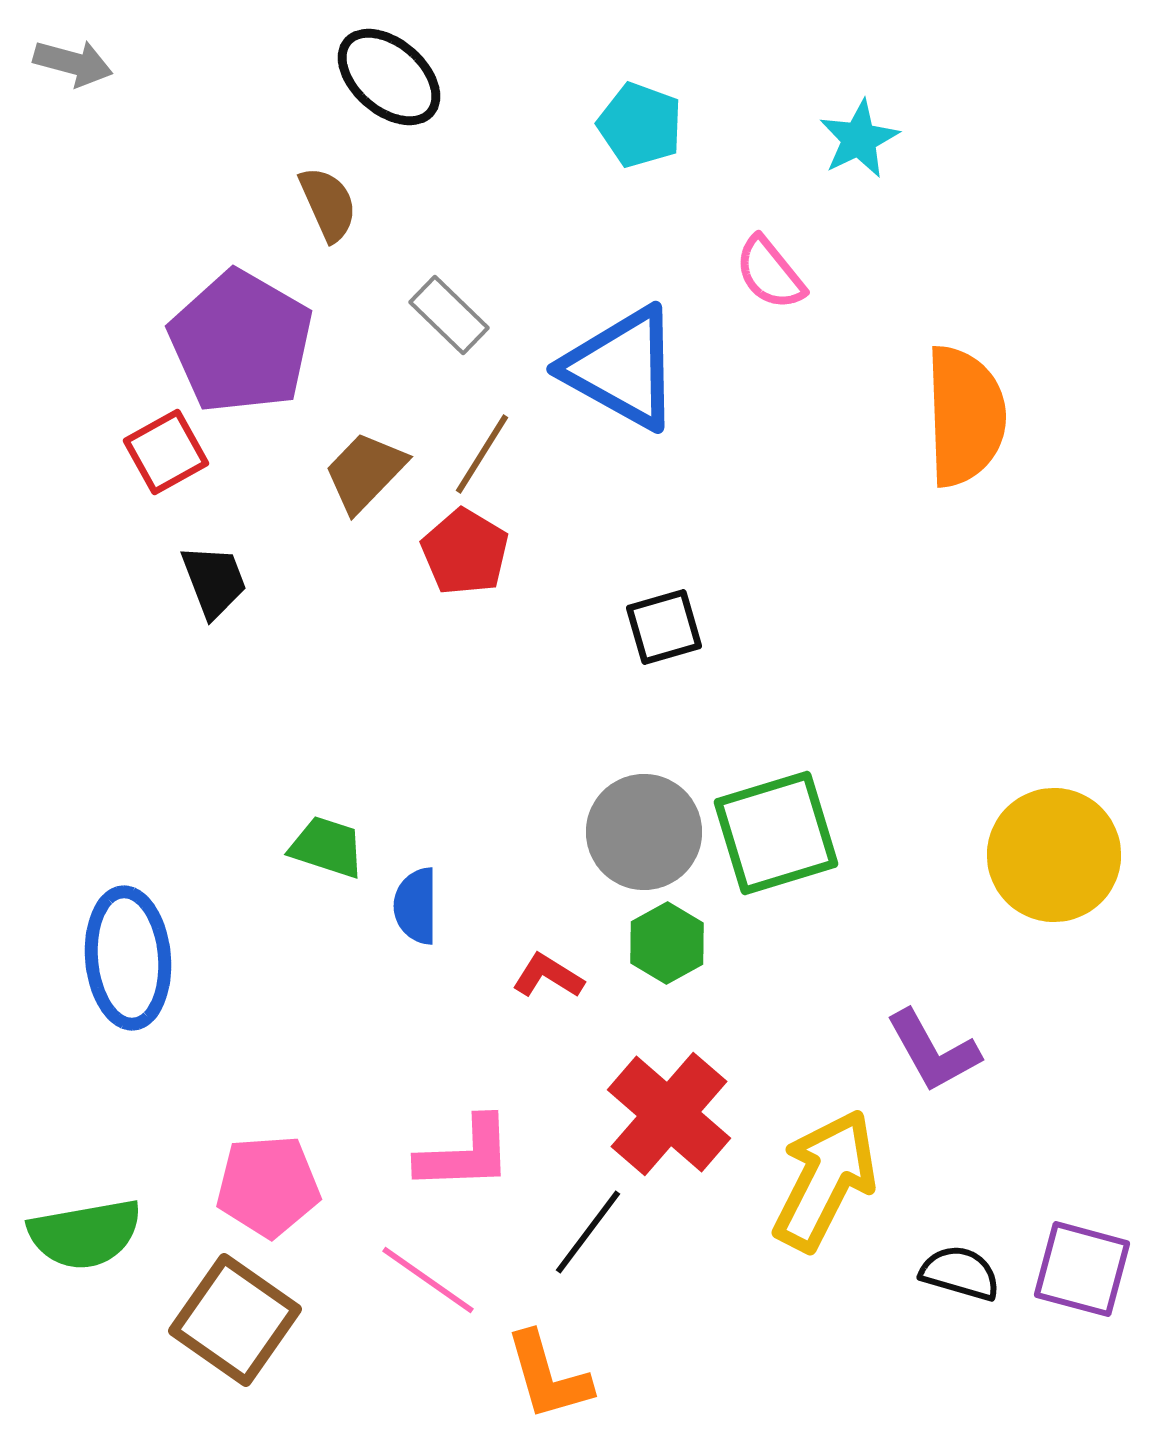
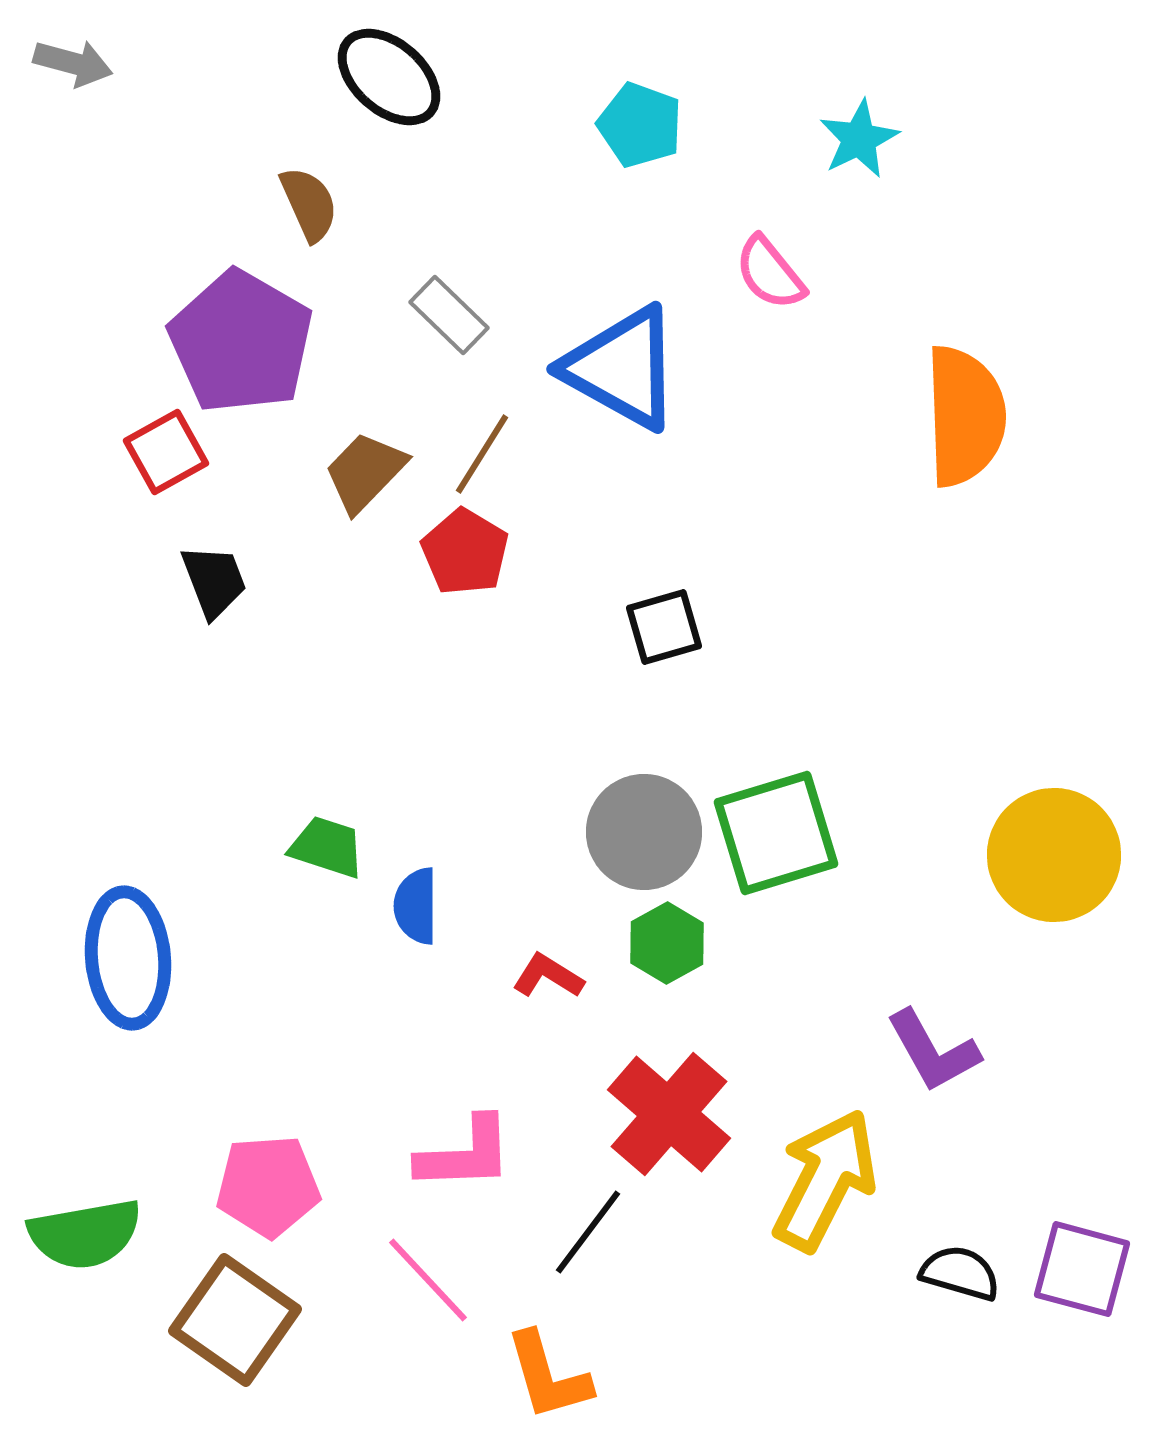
brown semicircle: moved 19 px left
pink line: rotated 12 degrees clockwise
